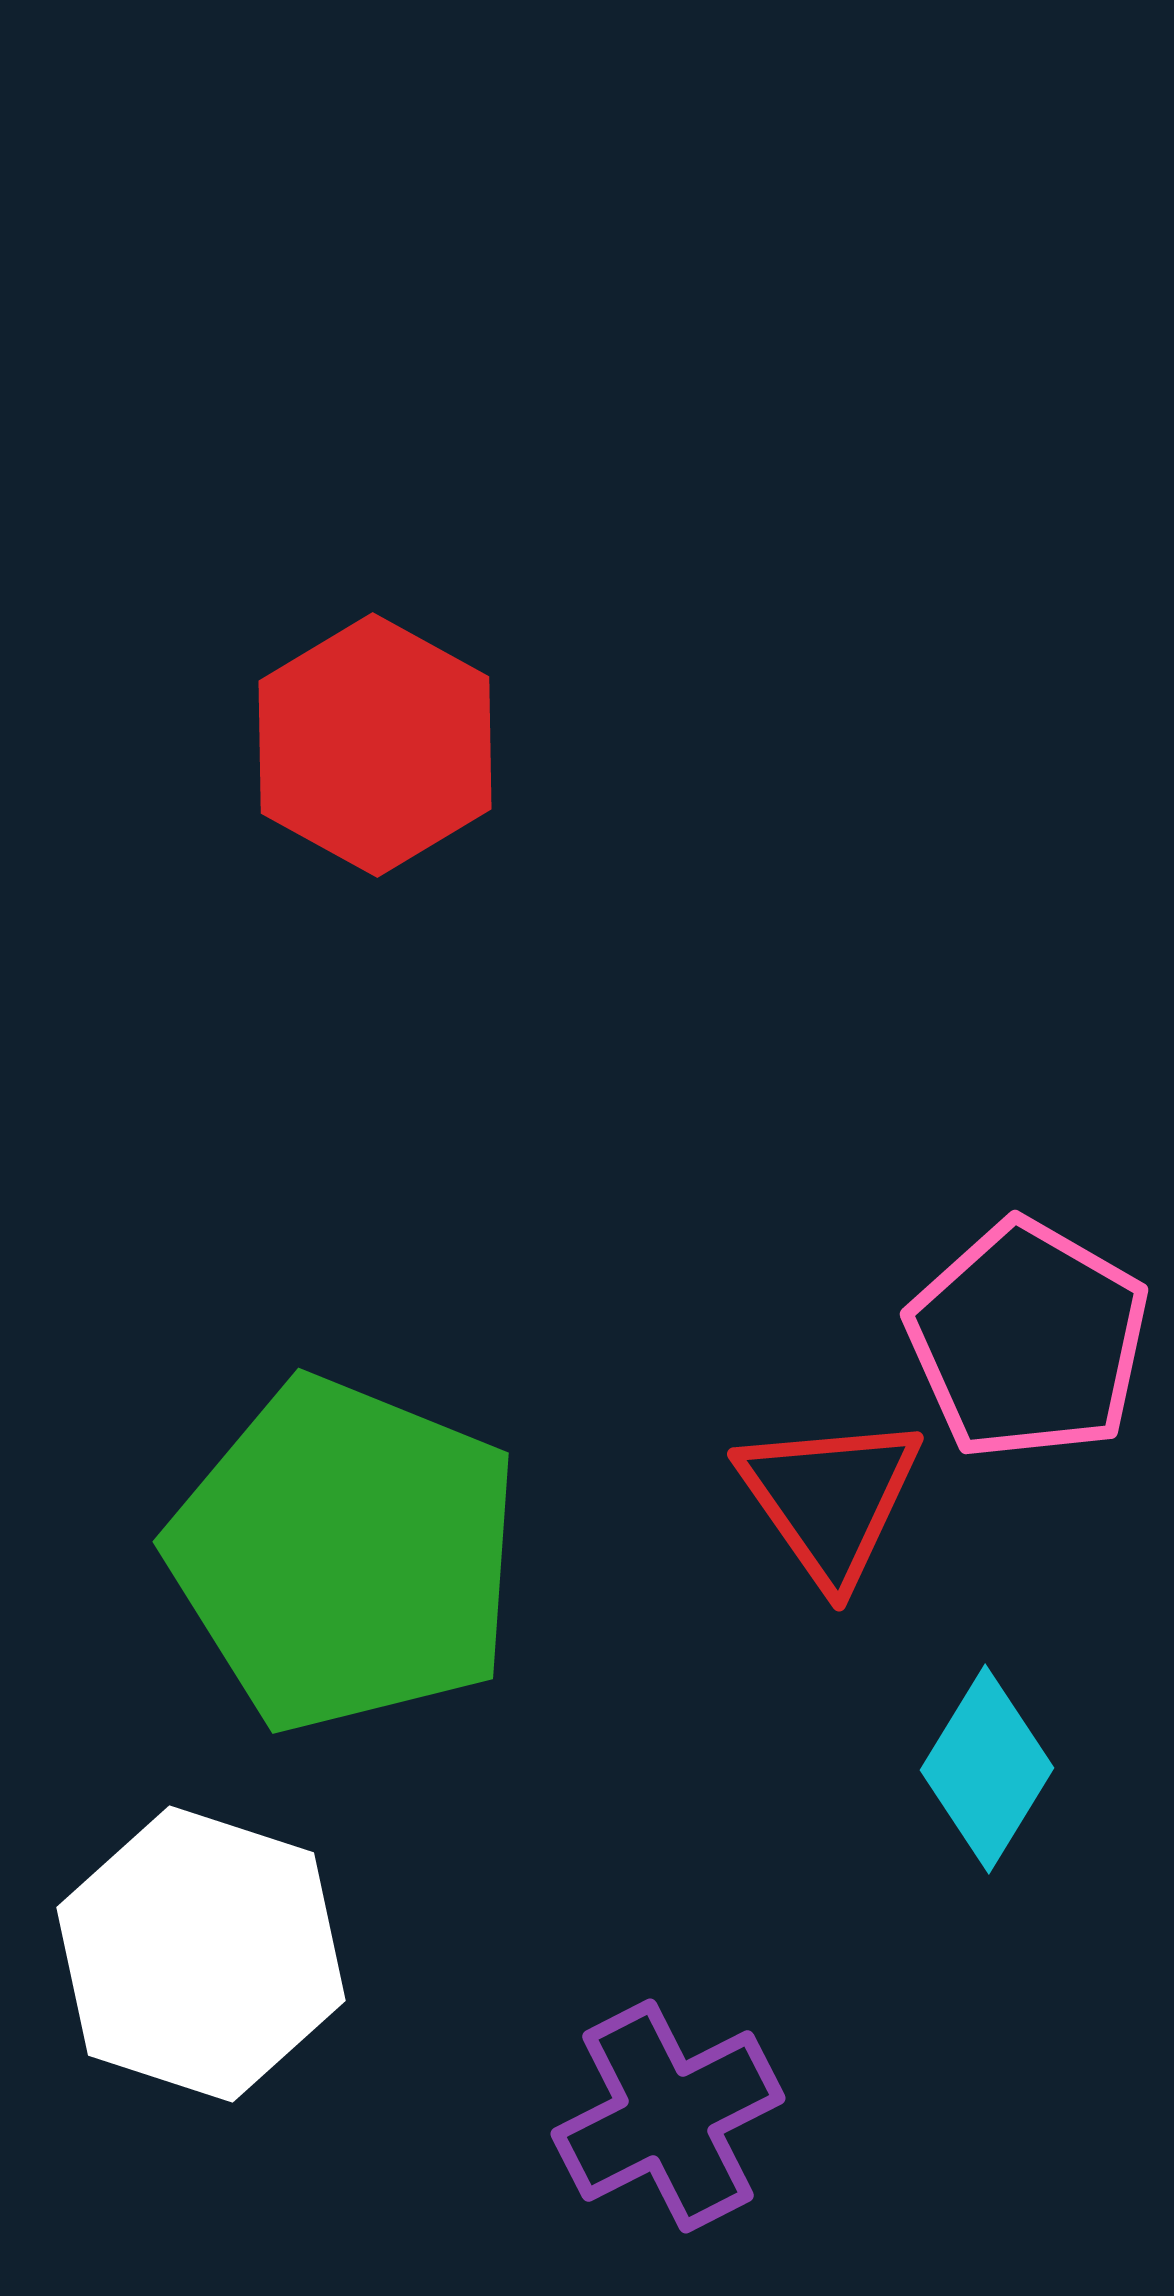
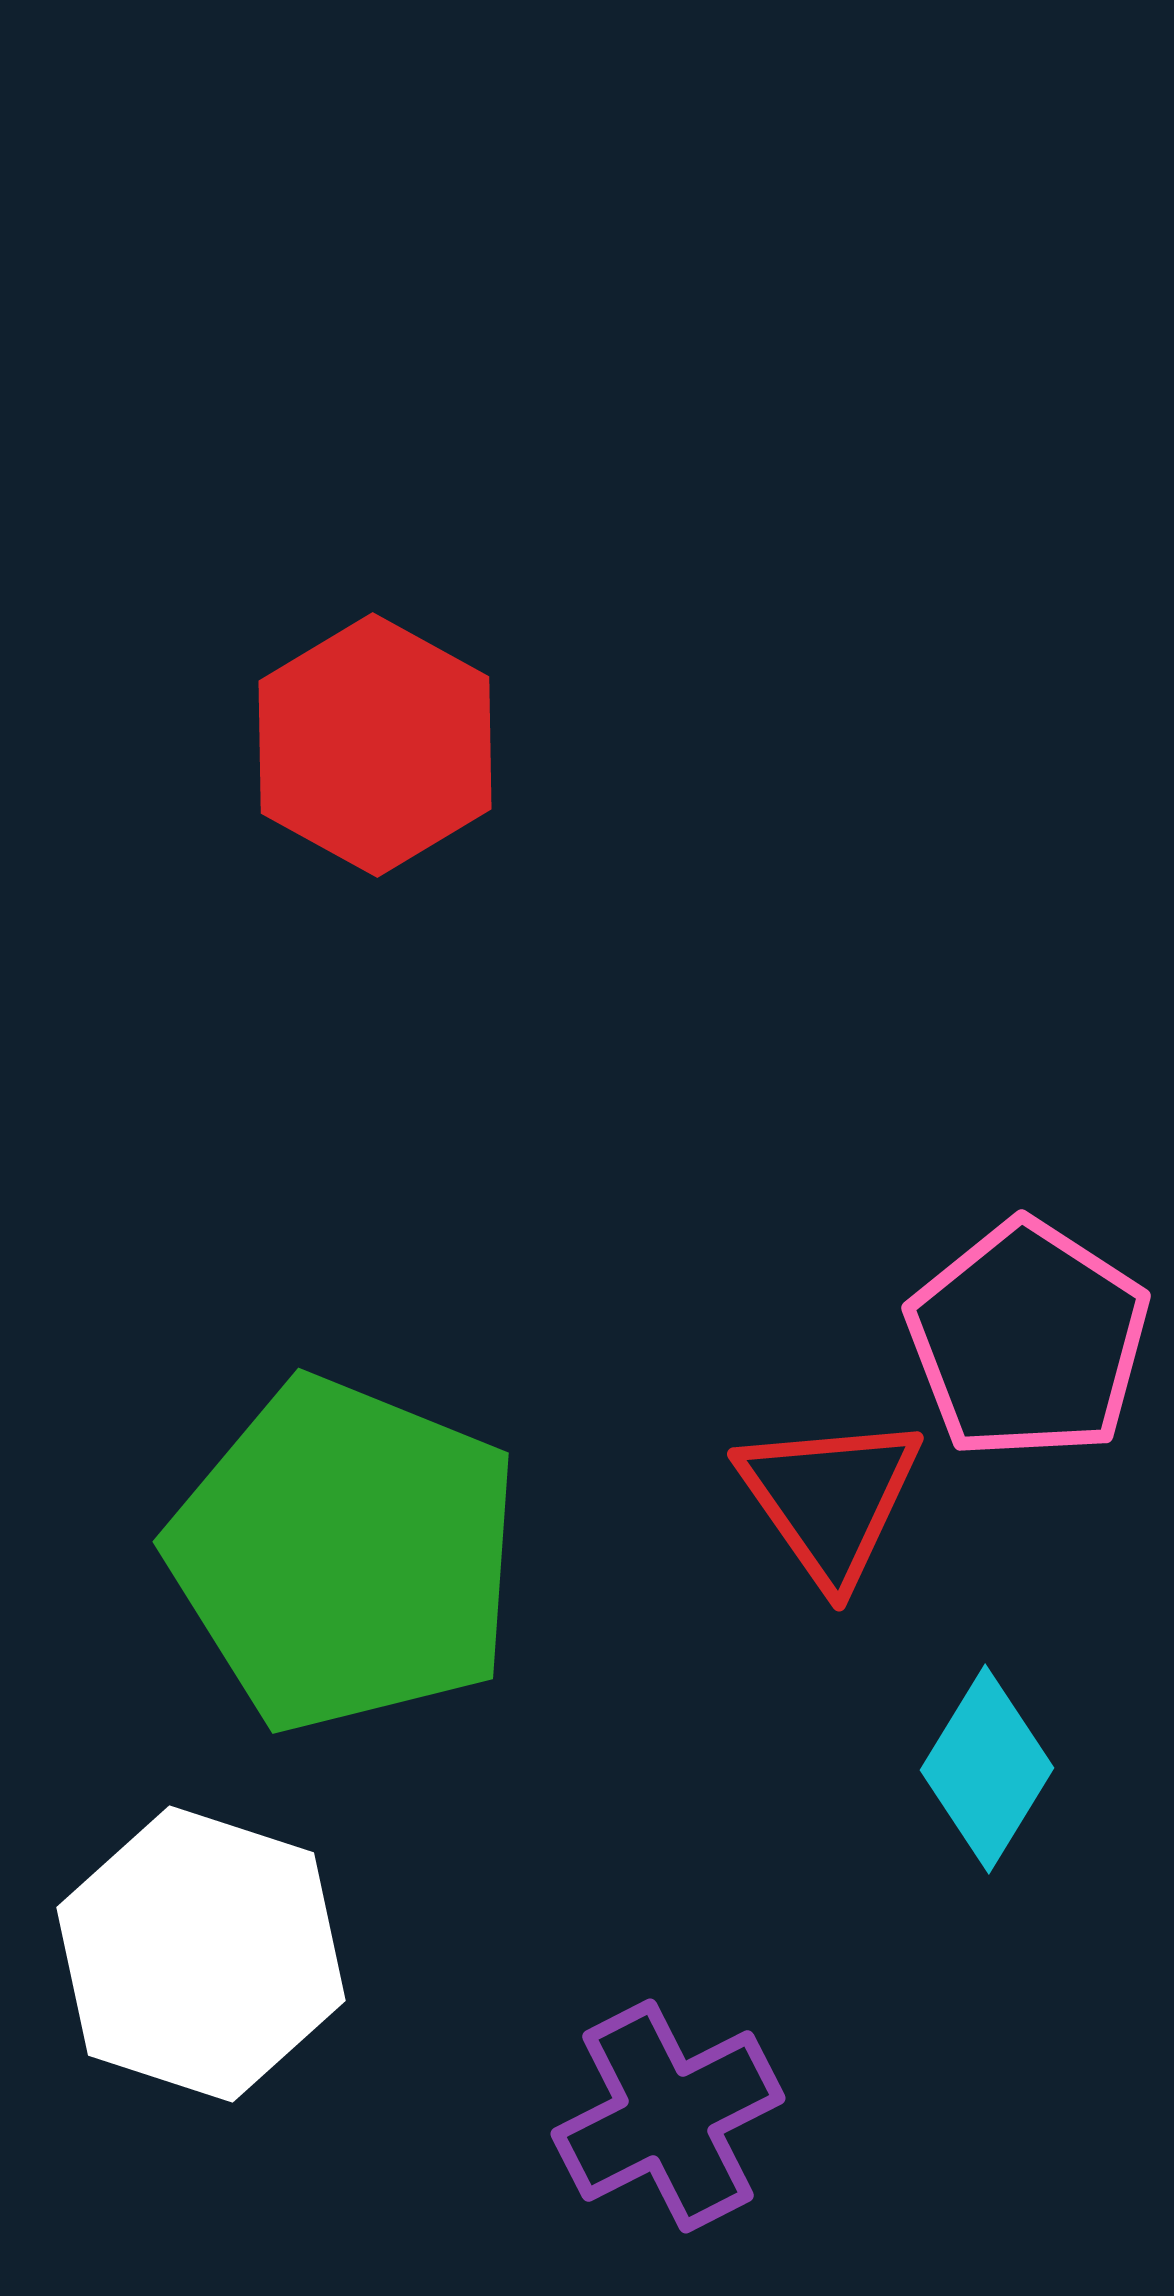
pink pentagon: rotated 3 degrees clockwise
